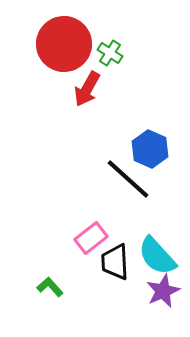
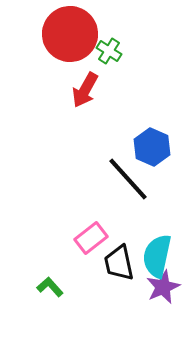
red circle: moved 6 px right, 10 px up
green cross: moved 1 px left, 2 px up
red arrow: moved 2 px left, 1 px down
blue hexagon: moved 2 px right, 2 px up
black line: rotated 6 degrees clockwise
cyan semicircle: rotated 54 degrees clockwise
black trapezoid: moved 4 px right, 1 px down; rotated 9 degrees counterclockwise
purple star: moved 4 px up
